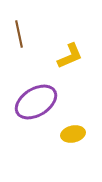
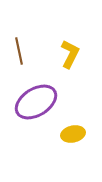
brown line: moved 17 px down
yellow L-shape: moved 2 px up; rotated 40 degrees counterclockwise
